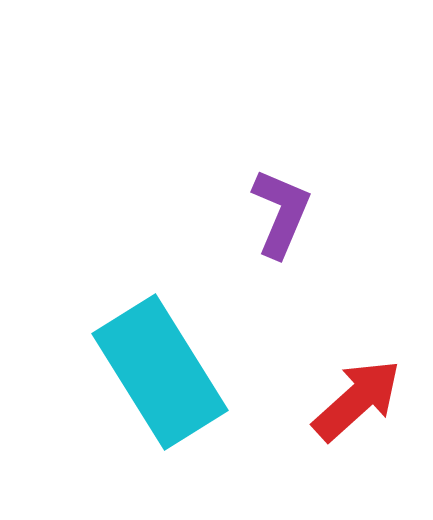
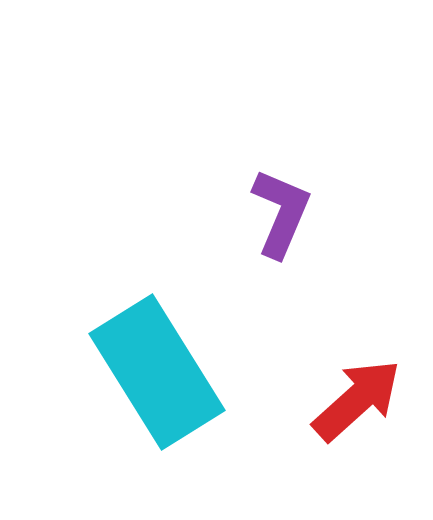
cyan rectangle: moved 3 px left
